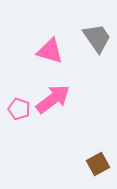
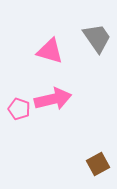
pink arrow: rotated 24 degrees clockwise
